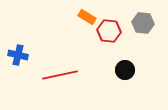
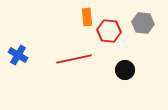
orange rectangle: rotated 54 degrees clockwise
blue cross: rotated 18 degrees clockwise
red line: moved 14 px right, 16 px up
